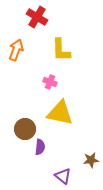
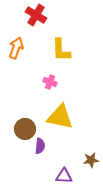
red cross: moved 1 px left, 2 px up
orange arrow: moved 2 px up
yellow triangle: moved 4 px down
purple semicircle: moved 1 px up
purple triangle: moved 1 px right; rotated 36 degrees counterclockwise
